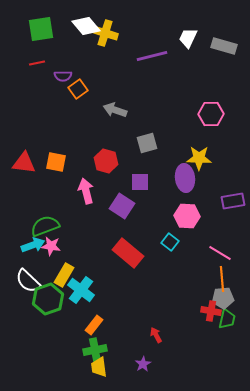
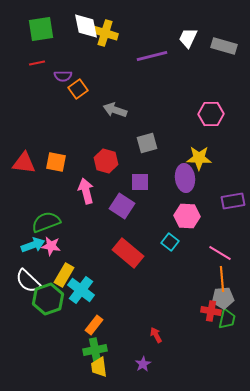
white diamond at (86, 26): rotated 28 degrees clockwise
green semicircle at (45, 226): moved 1 px right, 4 px up
